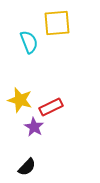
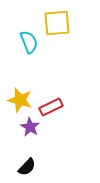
purple star: moved 4 px left
